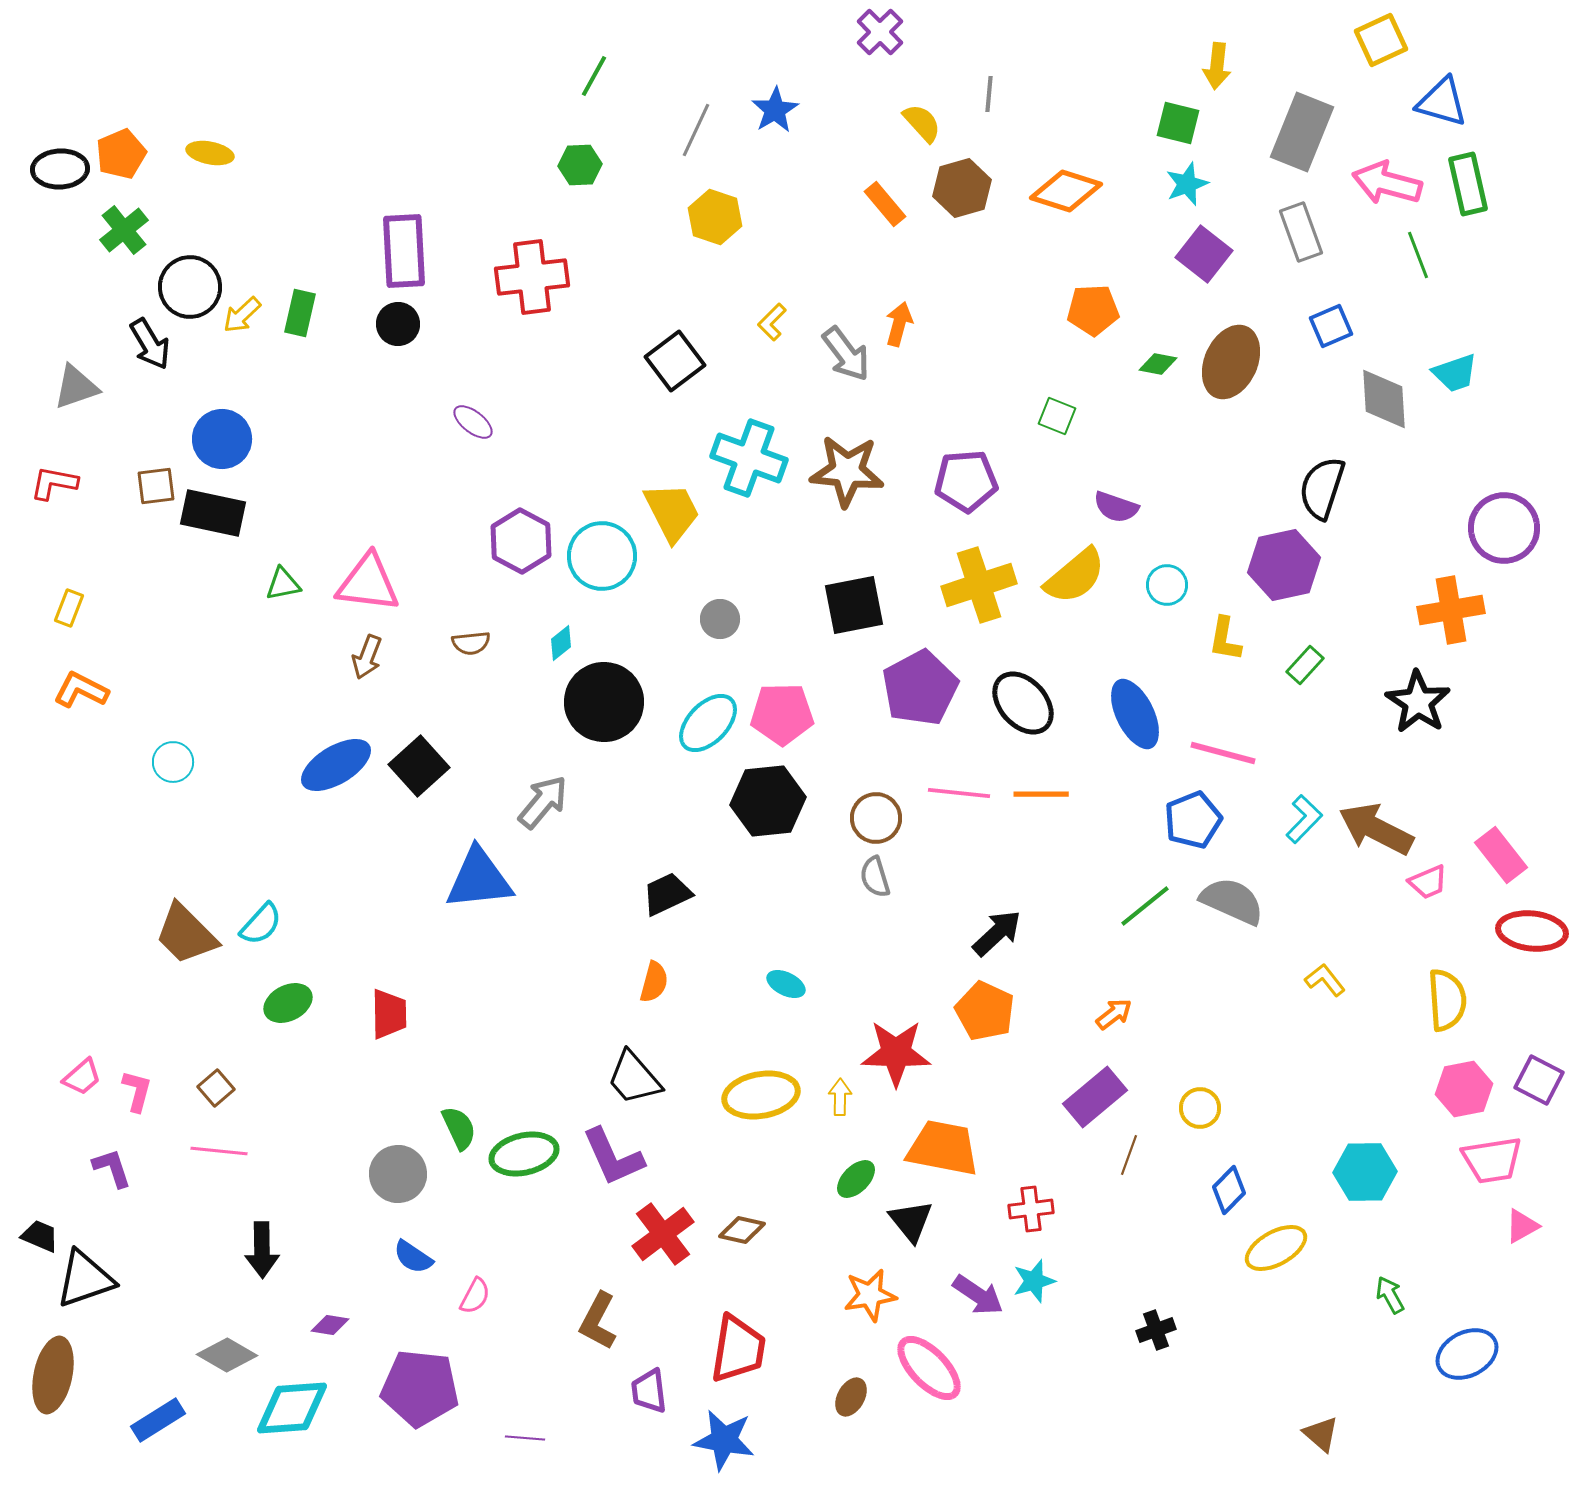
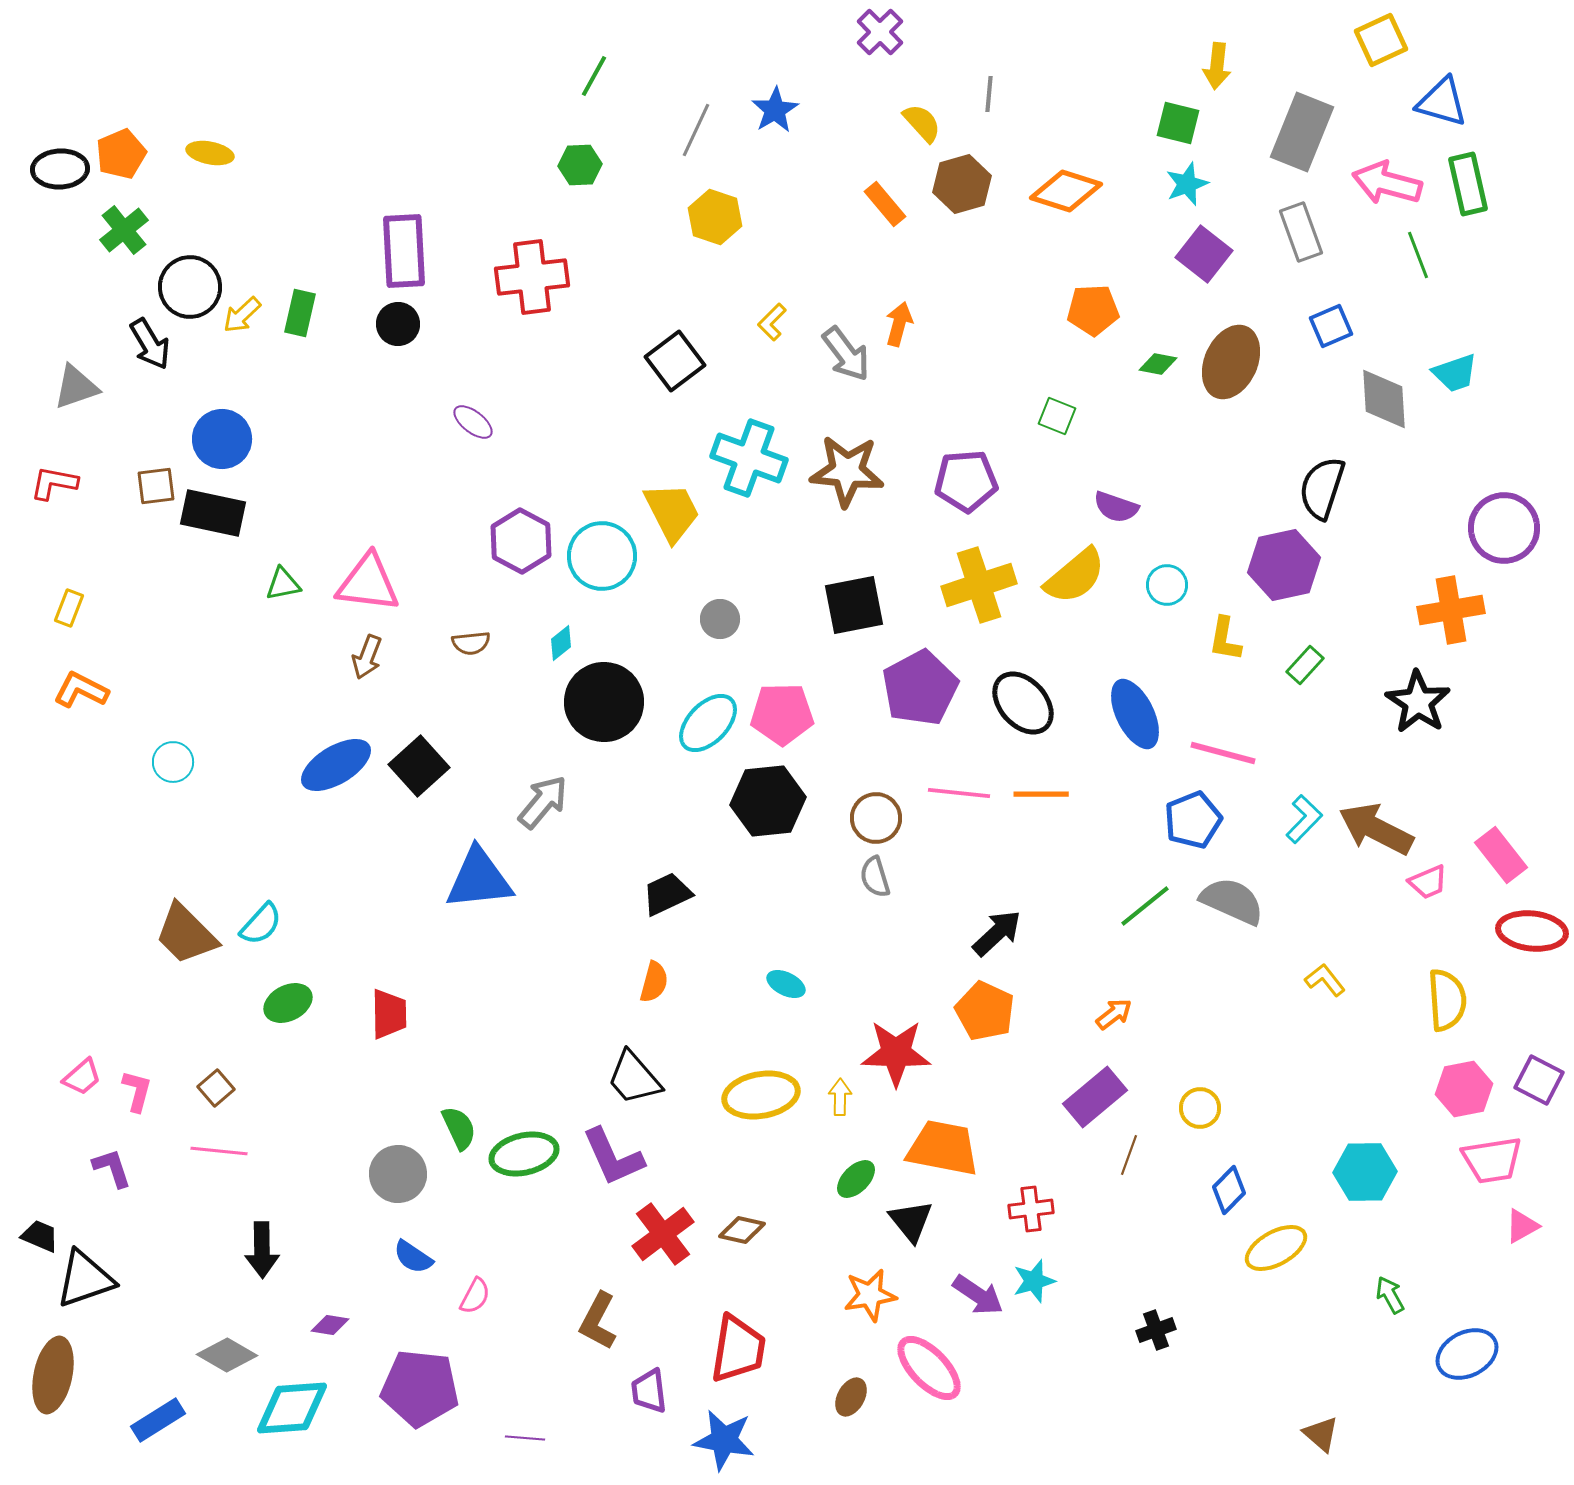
brown hexagon at (962, 188): moved 4 px up
